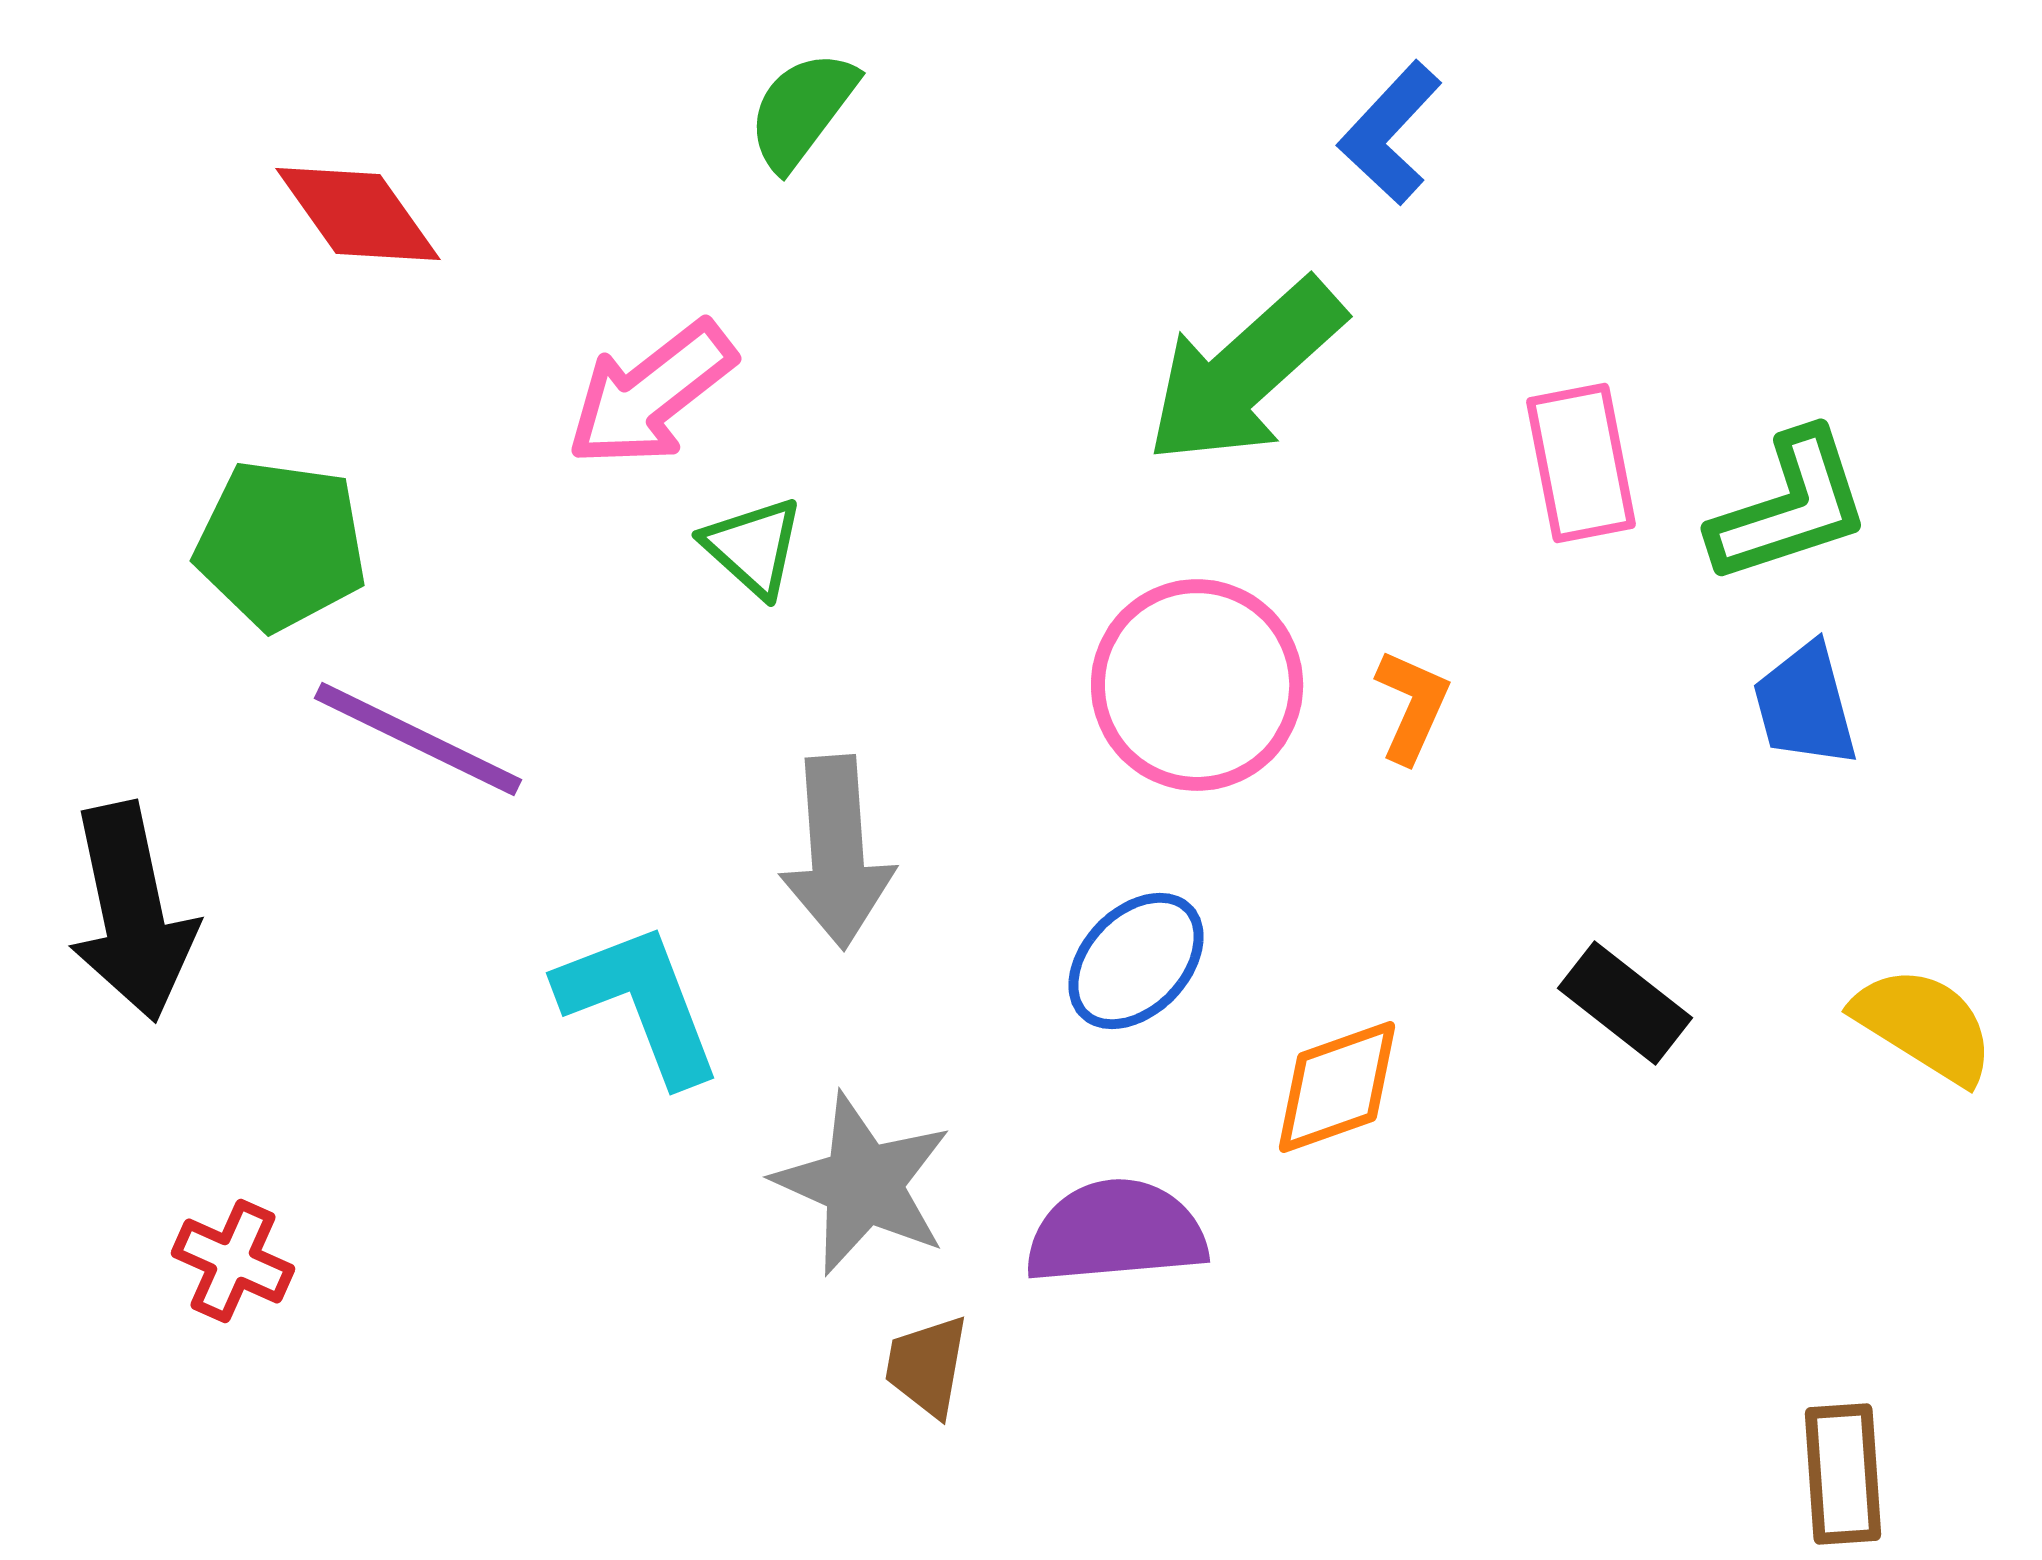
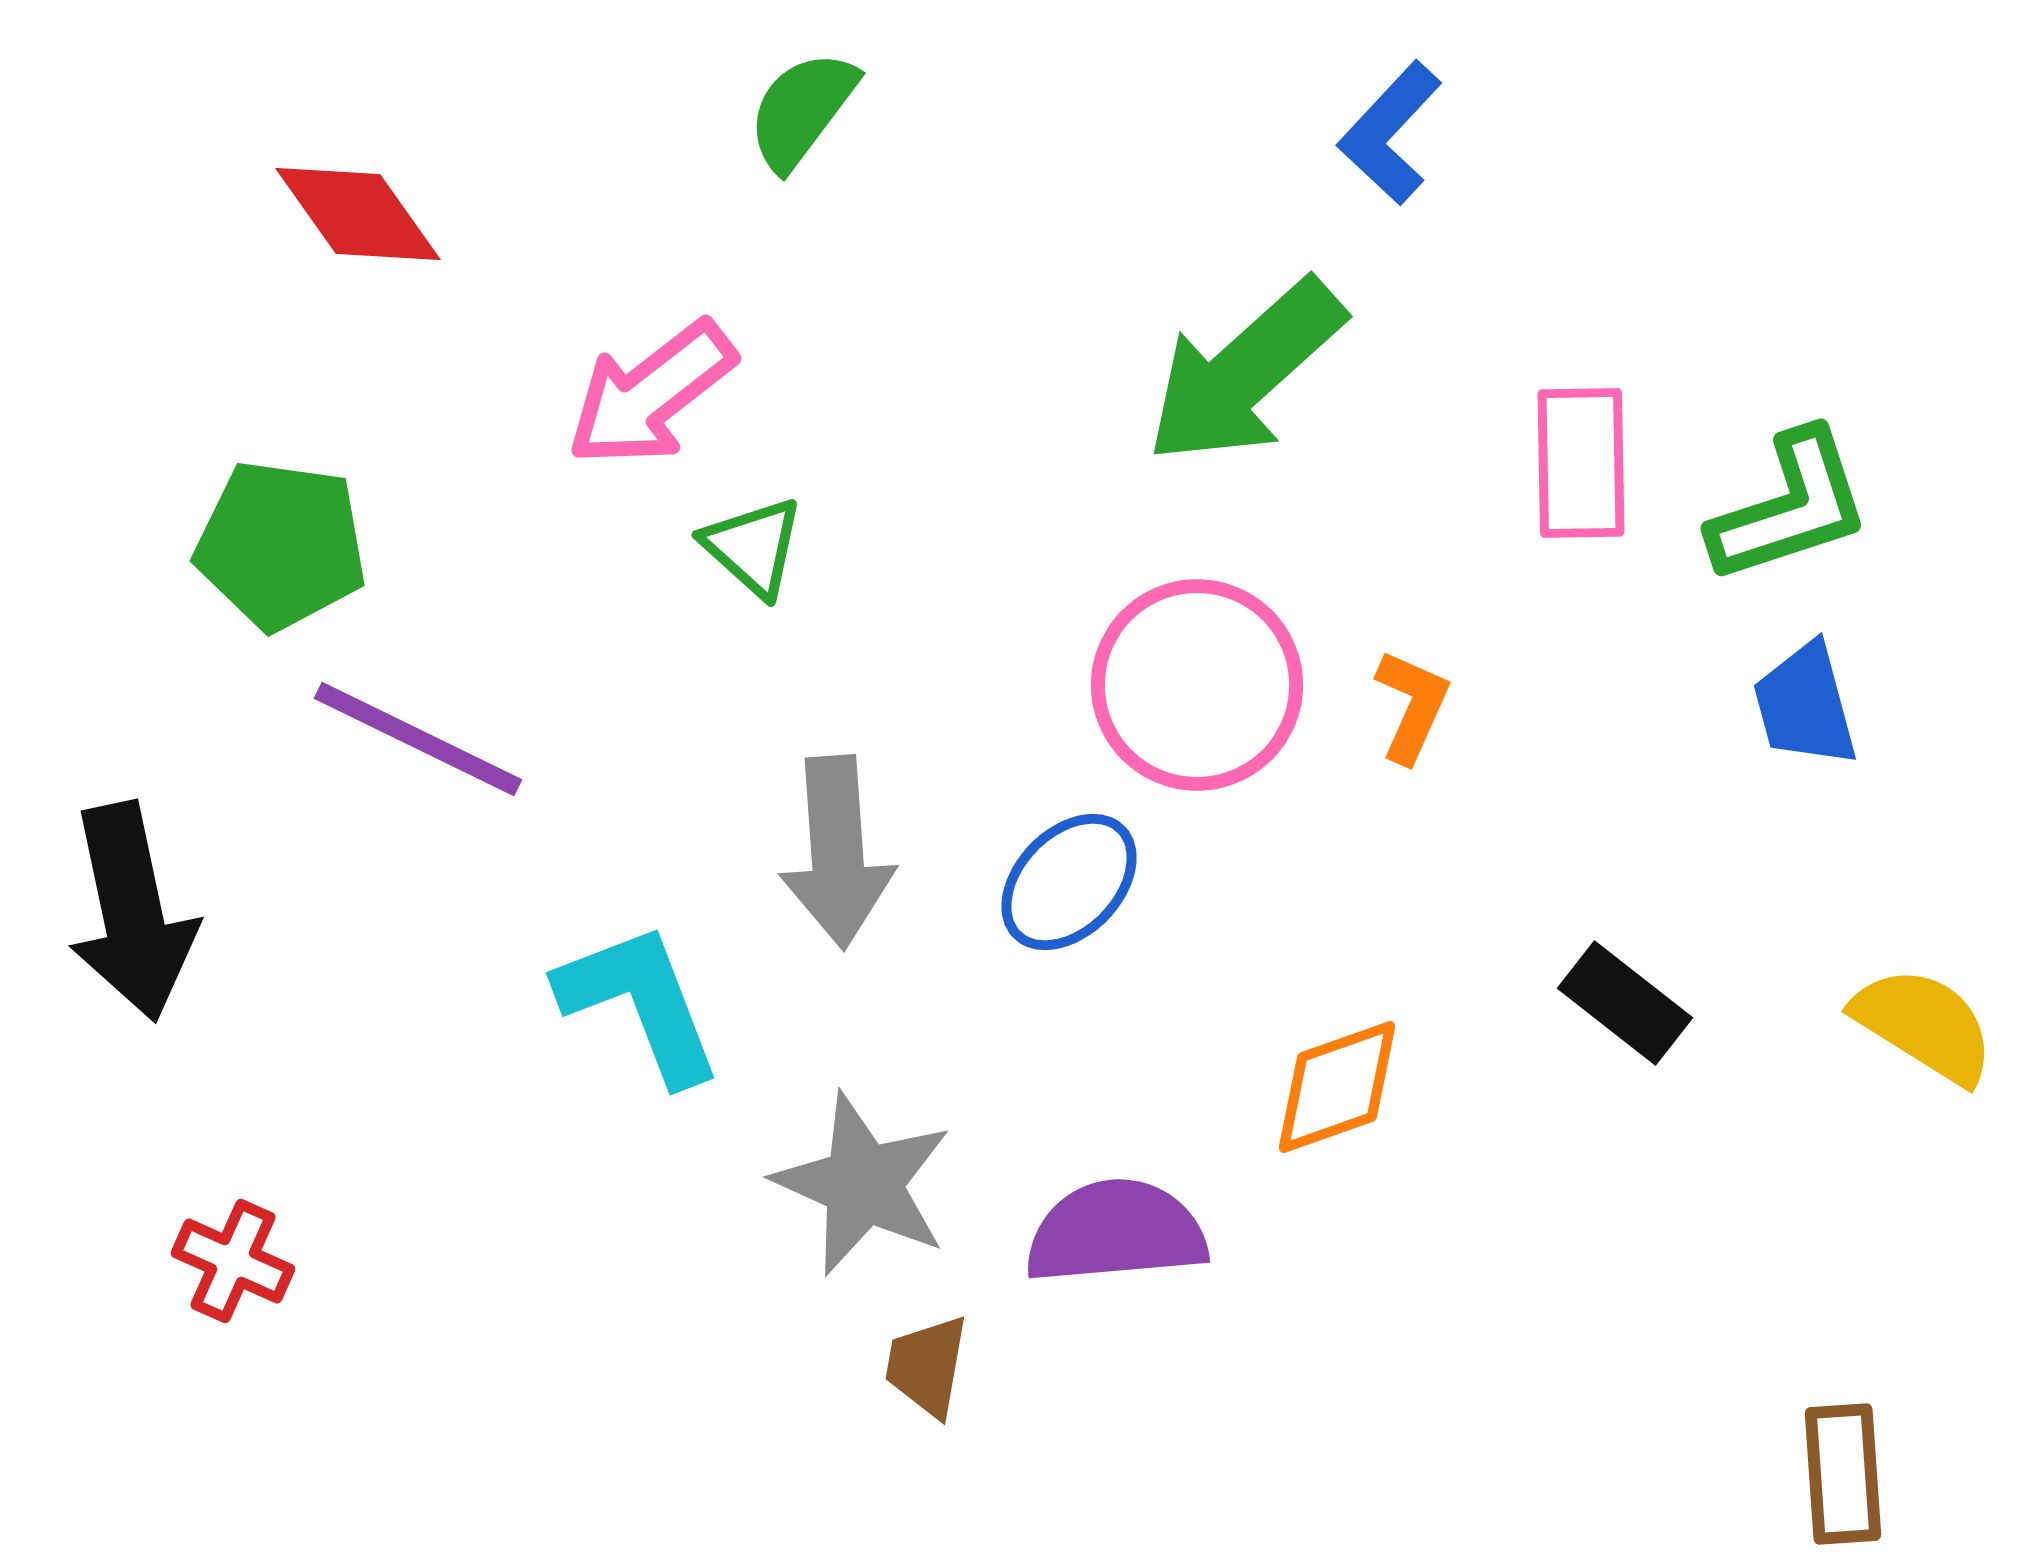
pink rectangle: rotated 10 degrees clockwise
blue ellipse: moved 67 px left, 79 px up
